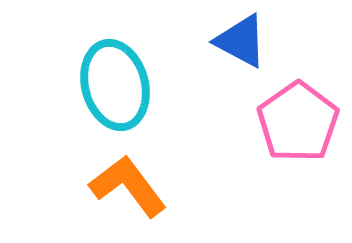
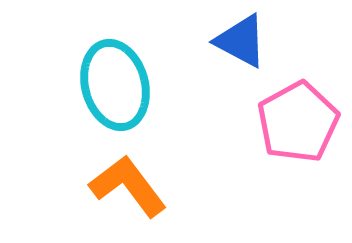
pink pentagon: rotated 6 degrees clockwise
